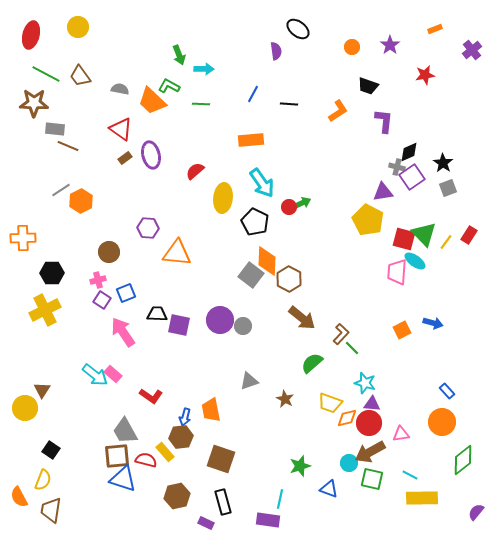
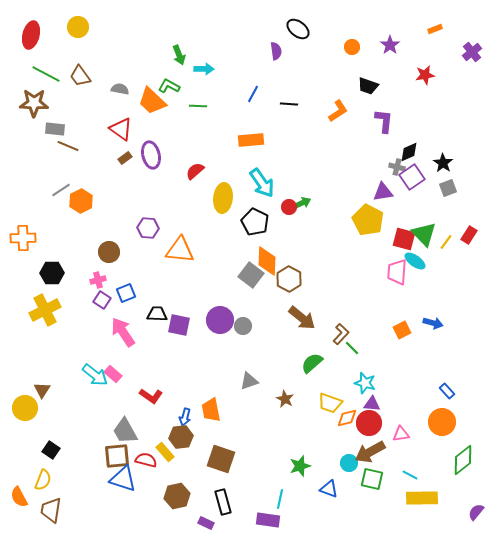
purple cross at (472, 50): moved 2 px down
green line at (201, 104): moved 3 px left, 2 px down
orange triangle at (177, 253): moved 3 px right, 3 px up
